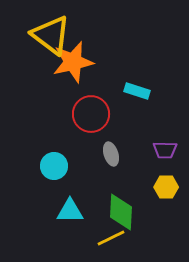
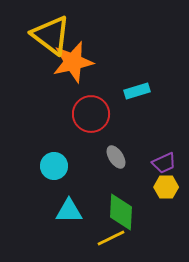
cyan rectangle: rotated 35 degrees counterclockwise
purple trapezoid: moved 1 px left, 13 px down; rotated 25 degrees counterclockwise
gray ellipse: moved 5 px right, 3 px down; rotated 15 degrees counterclockwise
cyan triangle: moved 1 px left
